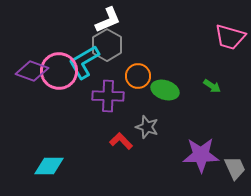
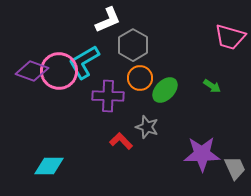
gray hexagon: moved 26 px right
orange circle: moved 2 px right, 2 px down
green ellipse: rotated 64 degrees counterclockwise
purple star: moved 1 px right, 1 px up
